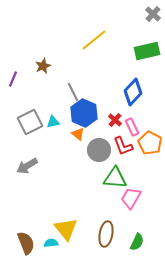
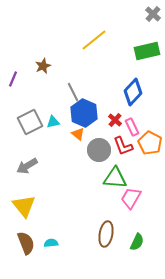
yellow triangle: moved 42 px left, 23 px up
